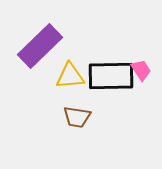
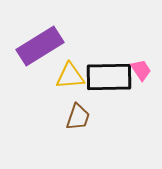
purple rectangle: rotated 12 degrees clockwise
black rectangle: moved 2 px left, 1 px down
brown trapezoid: moved 1 px right; rotated 80 degrees counterclockwise
